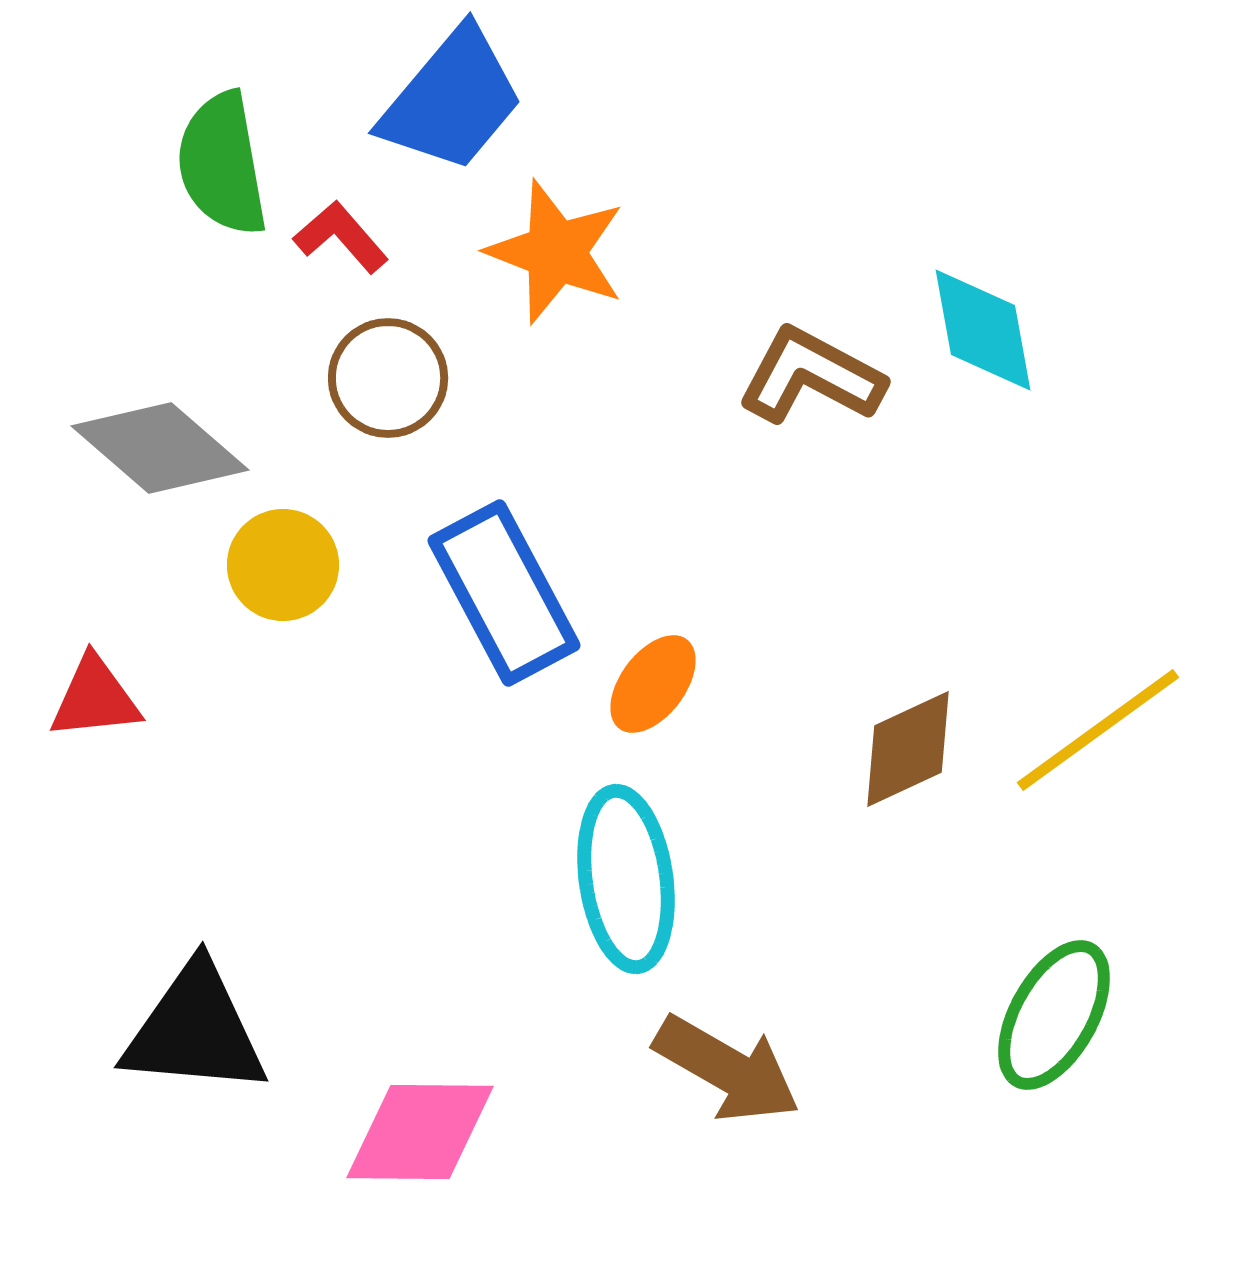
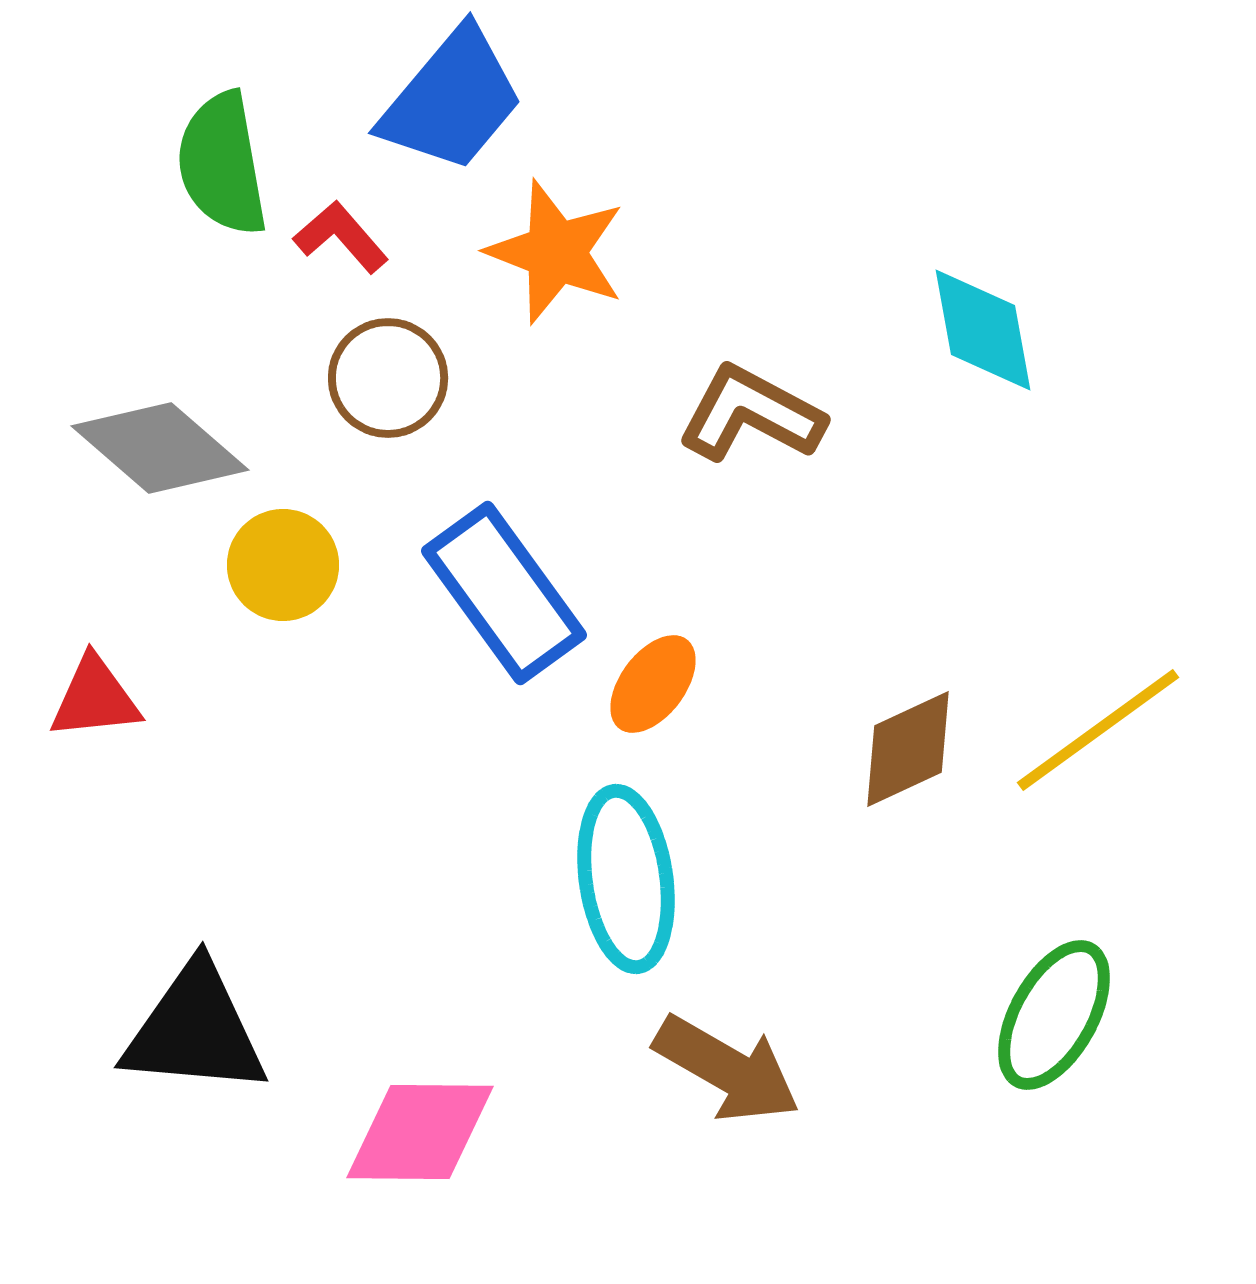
brown L-shape: moved 60 px left, 38 px down
blue rectangle: rotated 8 degrees counterclockwise
